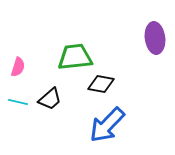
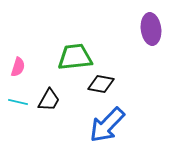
purple ellipse: moved 4 px left, 9 px up
black trapezoid: moved 1 px left, 1 px down; rotated 20 degrees counterclockwise
